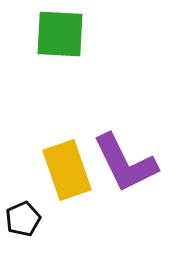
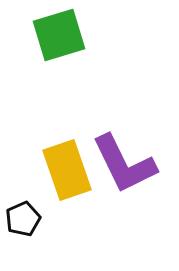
green square: moved 1 px left, 1 px down; rotated 20 degrees counterclockwise
purple L-shape: moved 1 px left, 1 px down
